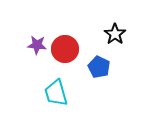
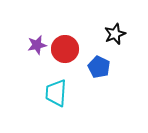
black star: rotated 15 degrees clockwise
purple star: rotated 18 degrees counterclockwise
cyan trapezoid: rotated 20 degrees clockwise
